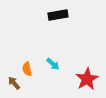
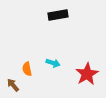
cyan arrow: moved 1 px up; rotated 24 degrees counterclockwise
red star: moved 5 px up
brown arrow: moved 1 px left, 2 px down
